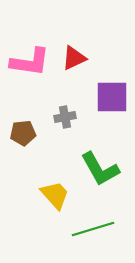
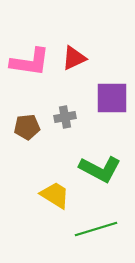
purple square: moved 1 px down
brown pentagon: moved 4 px right, 6 px up
green L-shape: rotated 33 degrees counterclockwise
yellow trapezoid: rotated 16 degrees counterclockwise
green line: moved 3 px right
